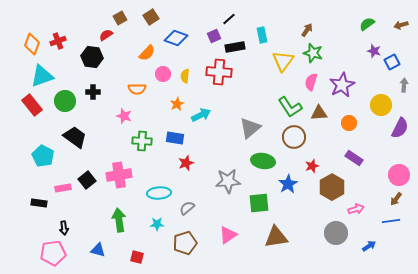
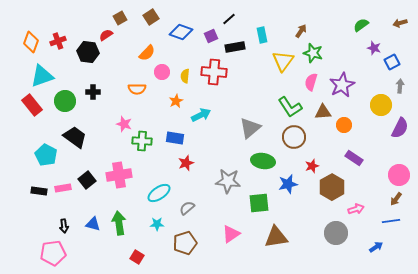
green semicircle at (367, 24): moved 6 px left, 1 px down
brown arrow at (401, 25): moved 1 px left, 2 px up
brown arrow at (307, 30): moved 6 px left, 1 px down
purple square at (214, 36): moved 3 px left
blue diamond at (176, 38): moved 5 px right, 6 px up
orange diamond at (32, 44): moved 1 px left, 2 px up
purple star at (374, 51): moved 3 px up
black hexagon at (92, 57): moved 4 px left, 5 px up
red cross at (219, 72): moved 5 px left
pink circle at (163, 74): moved 1 px left, 2 px up
gray arrow at (404, 85): moved 4 px left, 1 px down
orange star at (177, 104): moved 1 px left, 3 px up
brown triangle at (319, 113): moved 4 px right, 1 px up
pink star at (124, 116): moved 8 px down
orange circle at (349, 123): moved 5 px left, 2 px down
cyan pentagon at (43, 156): moved 3 px right, 1 px up
gray star at (228, 181): rotated 10 degrees clockwise
blue star at (288, 184): rotated 18 degrees clockwise
cyan ellipse at (159, 193): rotated 30 degrees counterclockwise
black rectangle at (39, 203): moved 12 px up
green arrow at (119, 220): moved 3 px down
black arrow at (64, 228): moved 2 px up
pink triangle at (228, 235): moved 3 px right, 1 px up
blue arrow at (369, 246): moved 7 px right, 1 px down
blue triangle at (98, 250): moved 5 px left, 26 px up
red square at (137, 257): rotated 16 degrees clockwise
